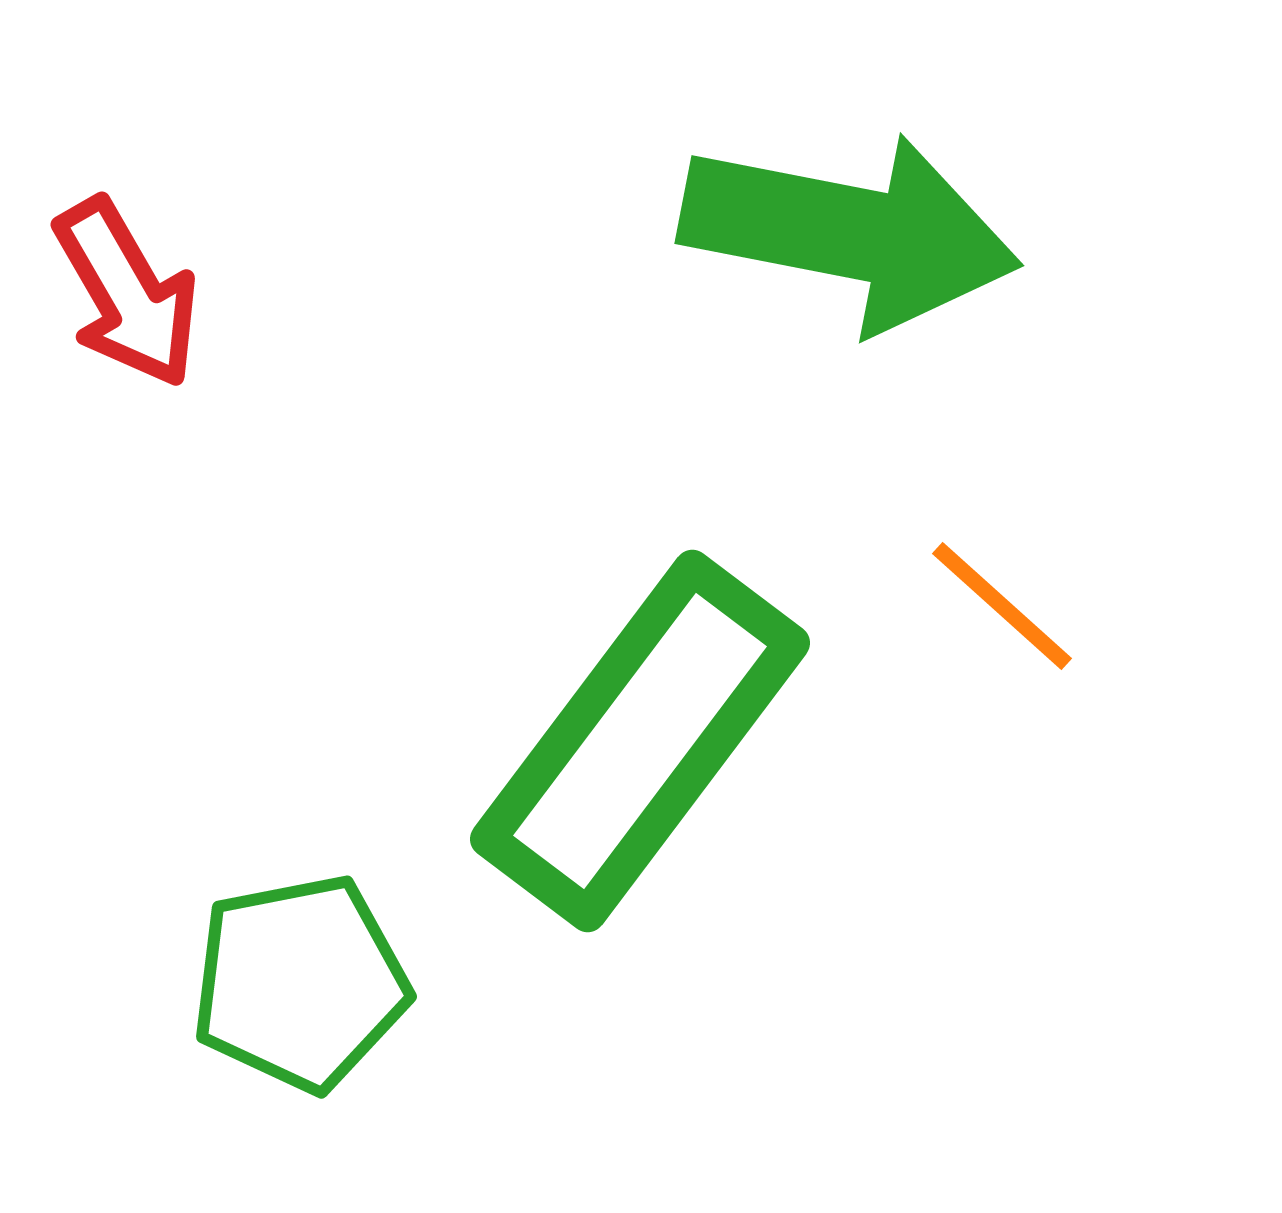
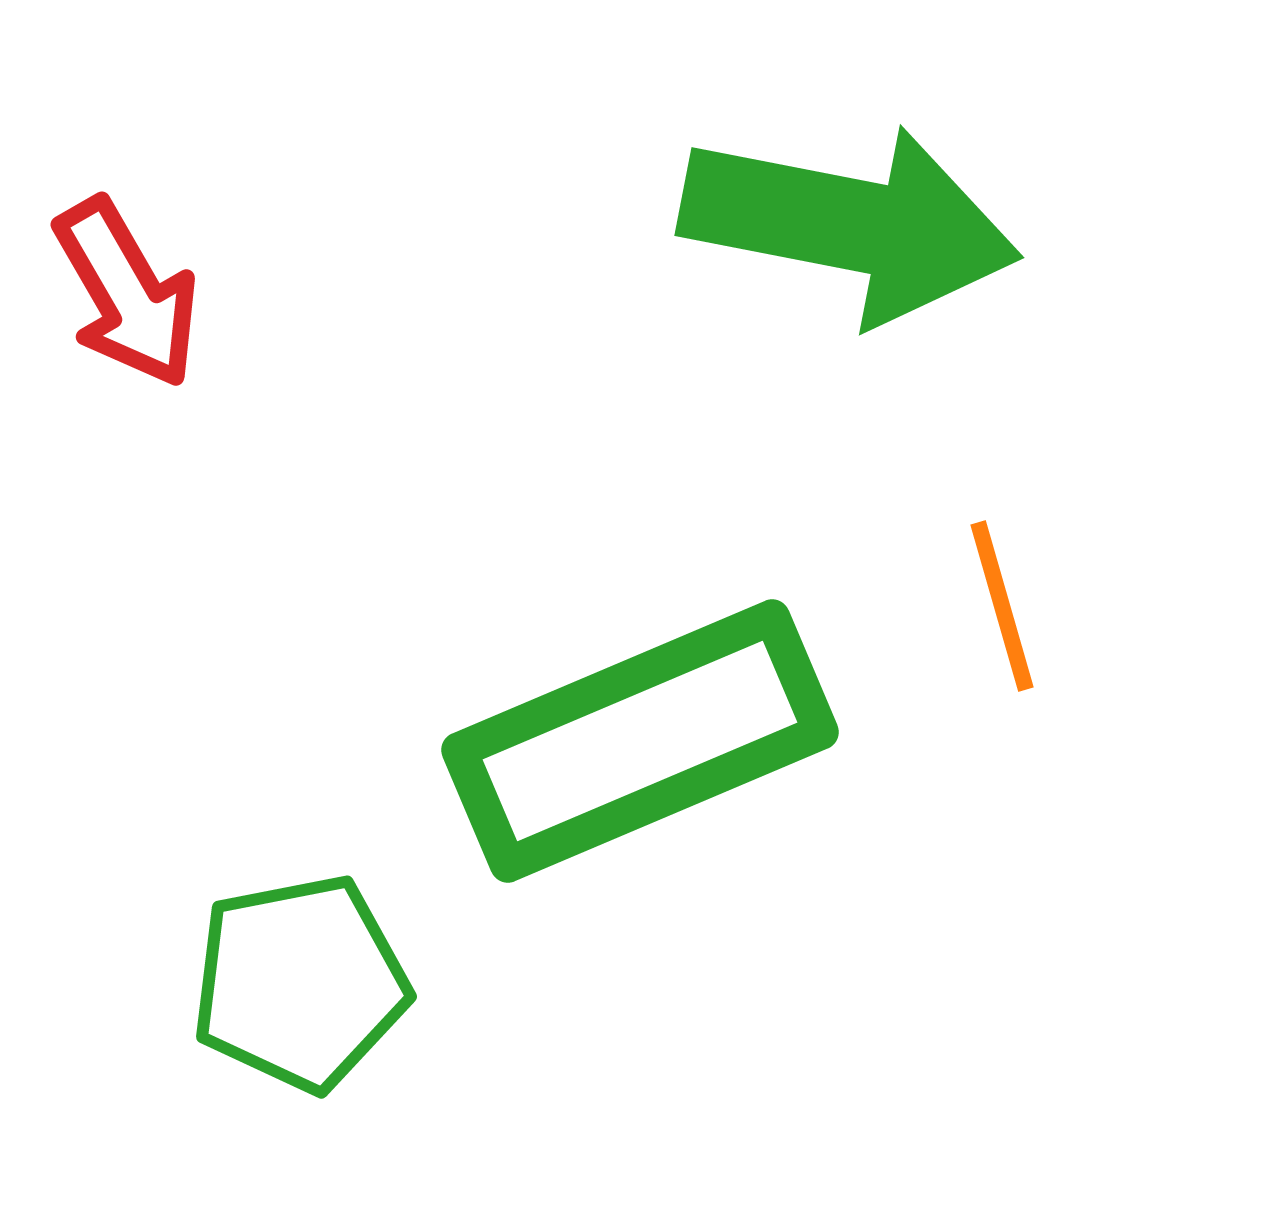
green arrow: moved 8 px up
orange line: rotated 32 degrees clockwise
green rectangle: rotated 30 degrees clockwise
